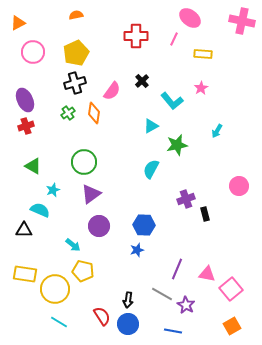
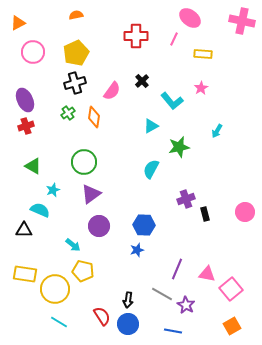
orange diamond at (94, 113): moved 4 px down
green star at (177, 145): moved 2 px right, 2 px down
pink circle at (239, 186): moved 6 px right, 26 px down
